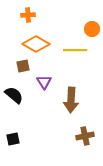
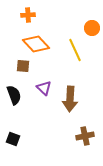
orange circle: moved 1 px up
orange diamond: rotated 16 degrees clockwise
yellow line: rotated 65 degrees clockwise
brown square: rotated 16 degrees clockwise
purple triangle: moved 6 px down; rotated 14 degrees counterclockwise
black semicircle: rotated 30 degrees clockwise
brown arrow: moved 1 px left, 1 px up
black square: rotated 32 degrees clockwise
